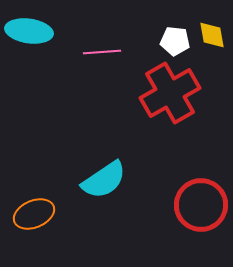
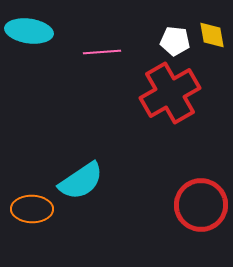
cyan semicircle: moved 23 px left, 1 px down
orange ellipse: moved 2 px left, 5 px up; rotated 24 degrees clockwise
